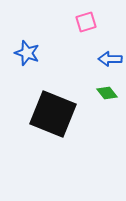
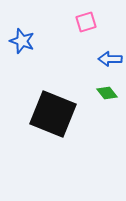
blue star: moved 5 px left, 12 px up
